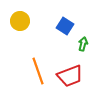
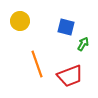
blue square: moved 1 px right, 1 px down; rotated 18 degrees counterclockwise
green arrow: rotated 16 degrees clockwise
orange line: moved 1 px left, 7 px up
